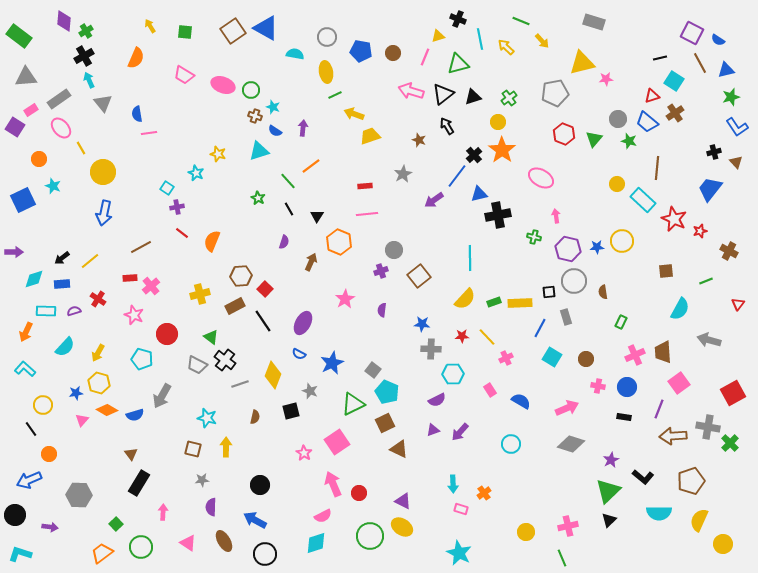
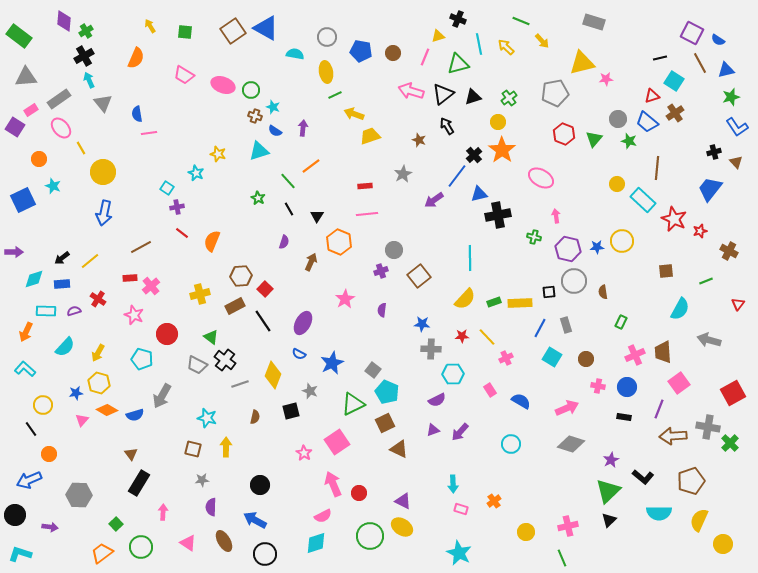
cyan line at (480, 39): moved 1 px left, 5 px down
gray rectangle at (566, 317): moved 8 px down
orange cross at (484, 493): moved 10 px right, 8 px down
